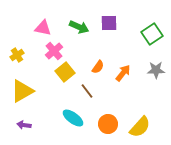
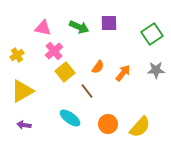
cyan ellipse: moved 3 px left
